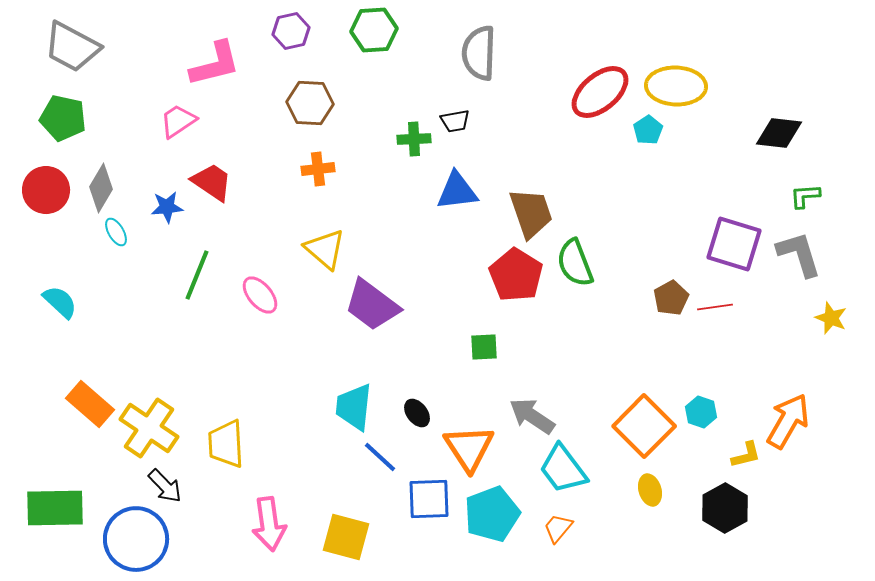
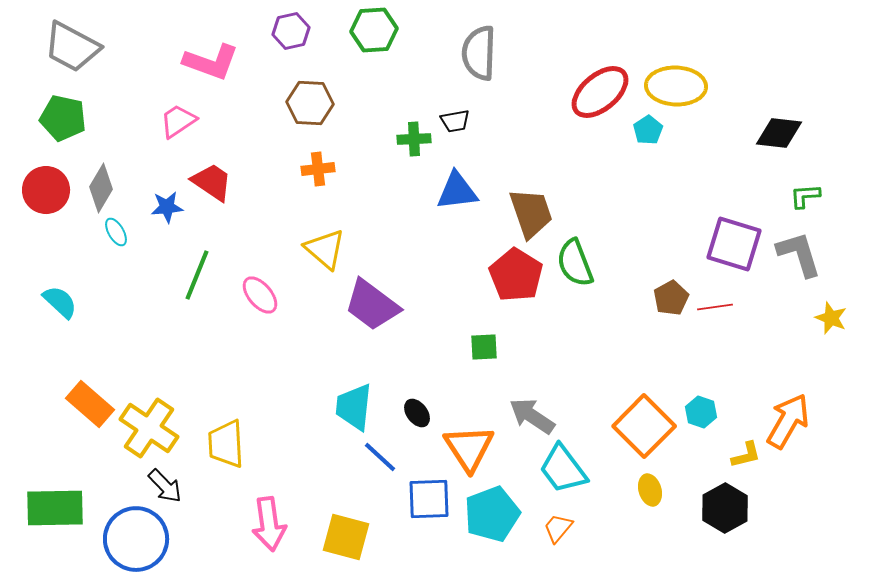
pink L-shape at (215, 64): moved 4 px left, 2 px up; rotated 34 degrees clockwise
